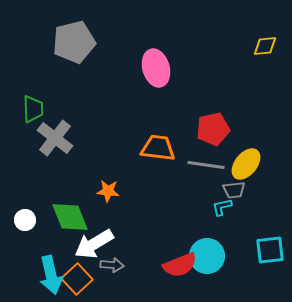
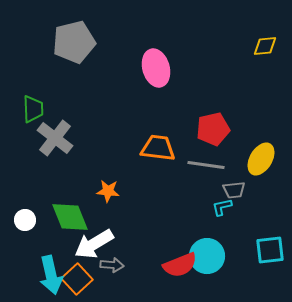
yellow ellipse: moved 15 px right, 5 px up; rotated 8 degrees counterclockwise
